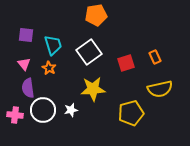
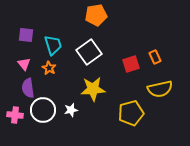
red square: moved 5 px right, 1 px down
